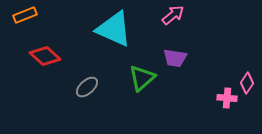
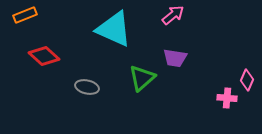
red diamond: moved 1 px left
pink diamond: moved 3 px up; rotated 10 degrees counterclockwise
gray ellipse: rotated 55 degrees clockwise
